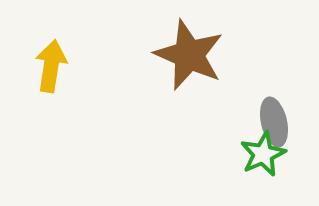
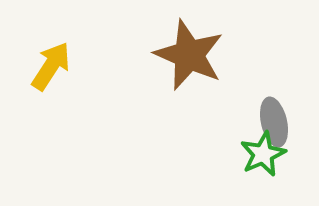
yellow arrow: rotated 24 degrees clockwise
